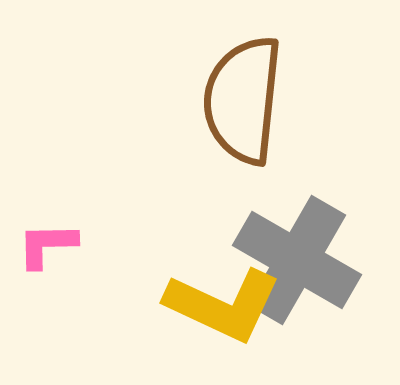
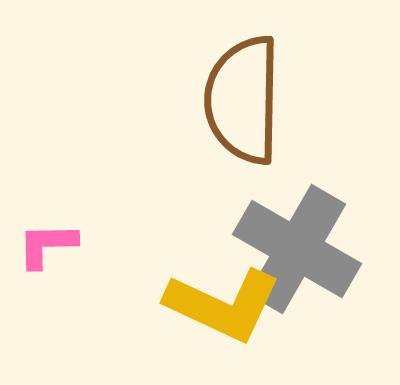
brown semicircle: rotated 5 degrees counterclockwise
gray cross: moved 11 px up
